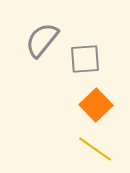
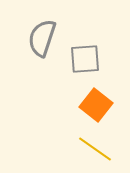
gray semicircle: moved 2 px up; rotated 21 degrees counterclockwise
orange square: rotated 8 degrees counterclockwise
